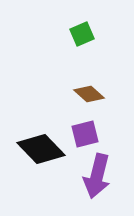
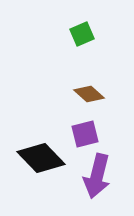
black diamond: moved 9 px down
